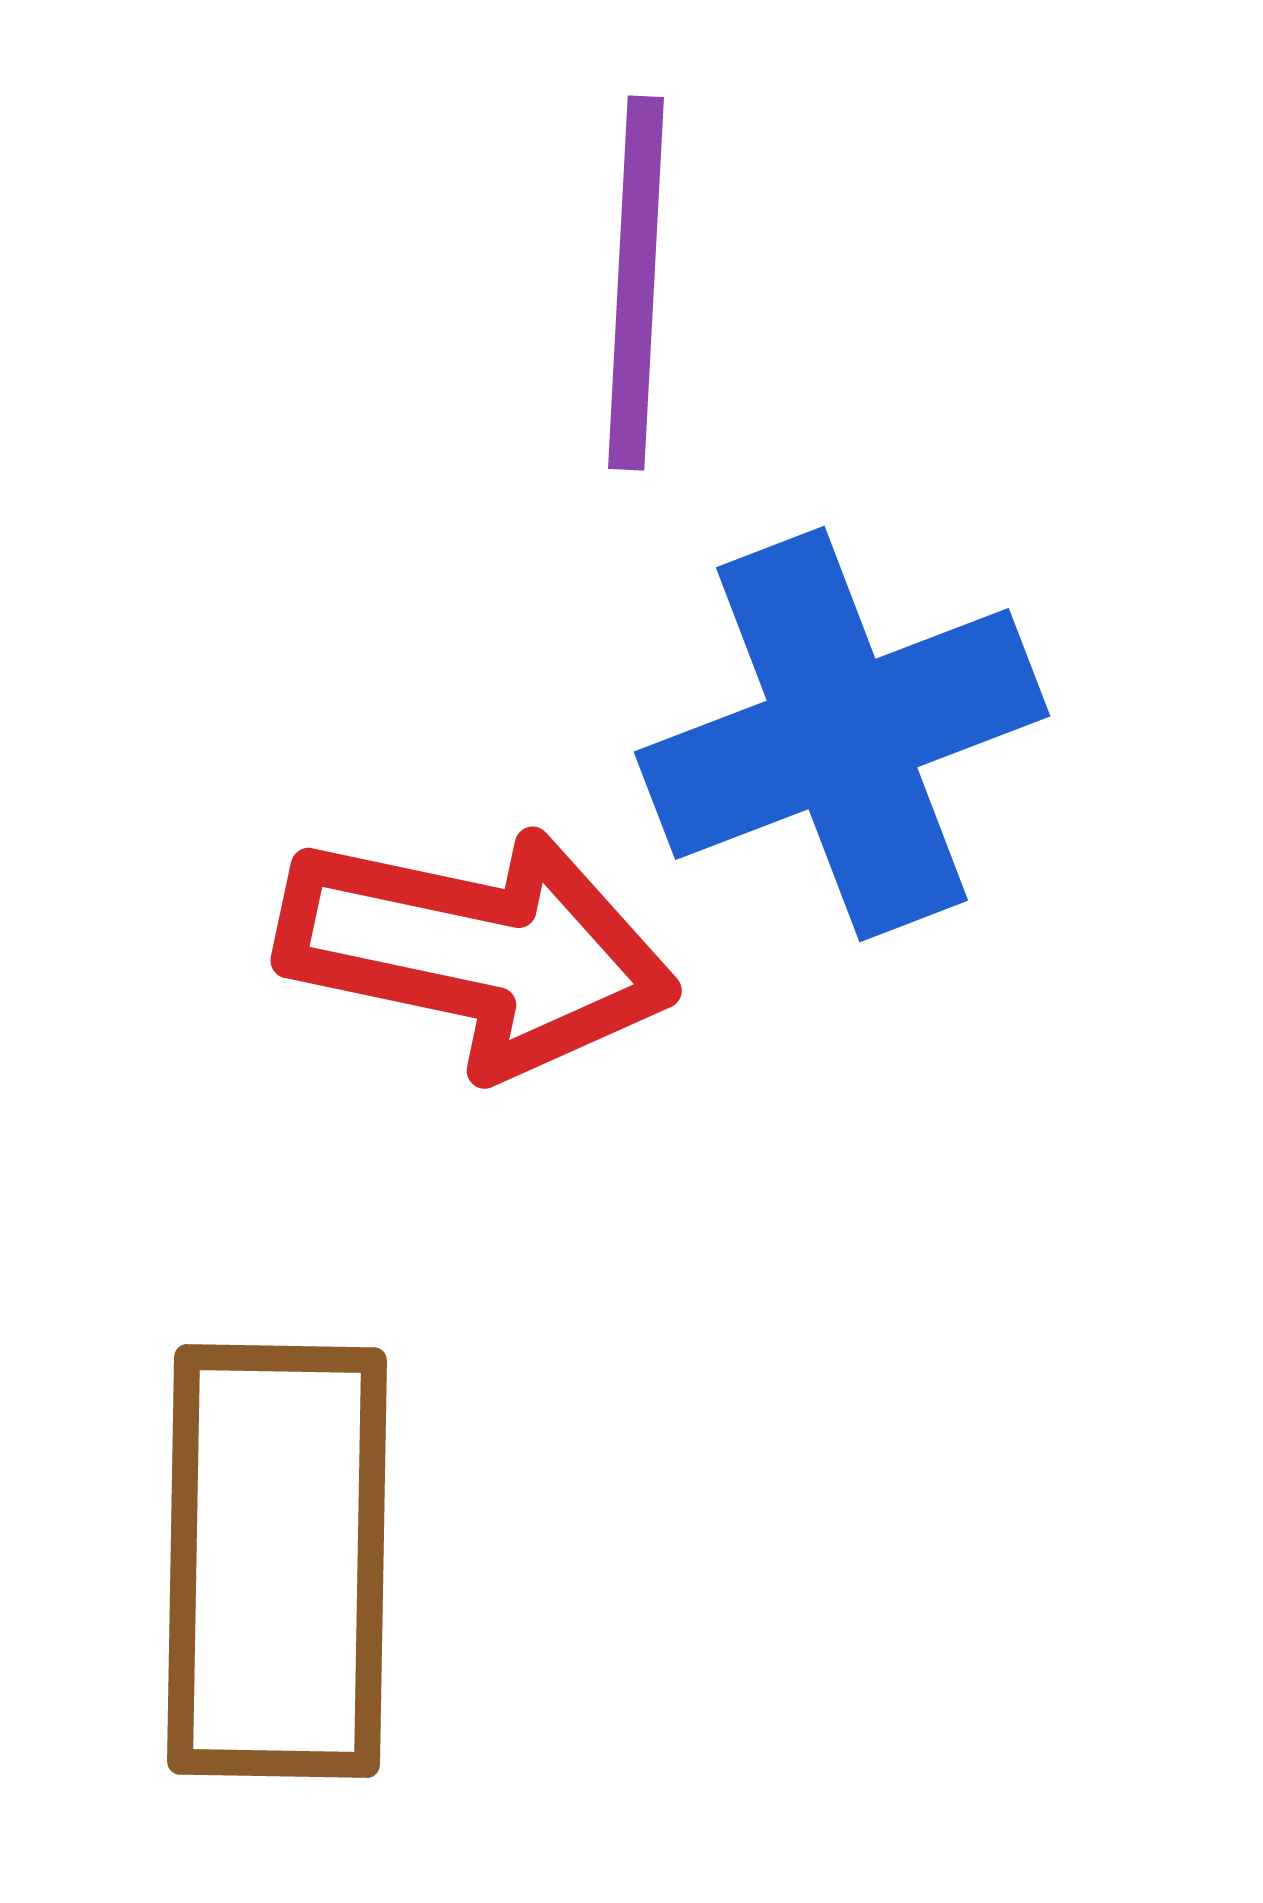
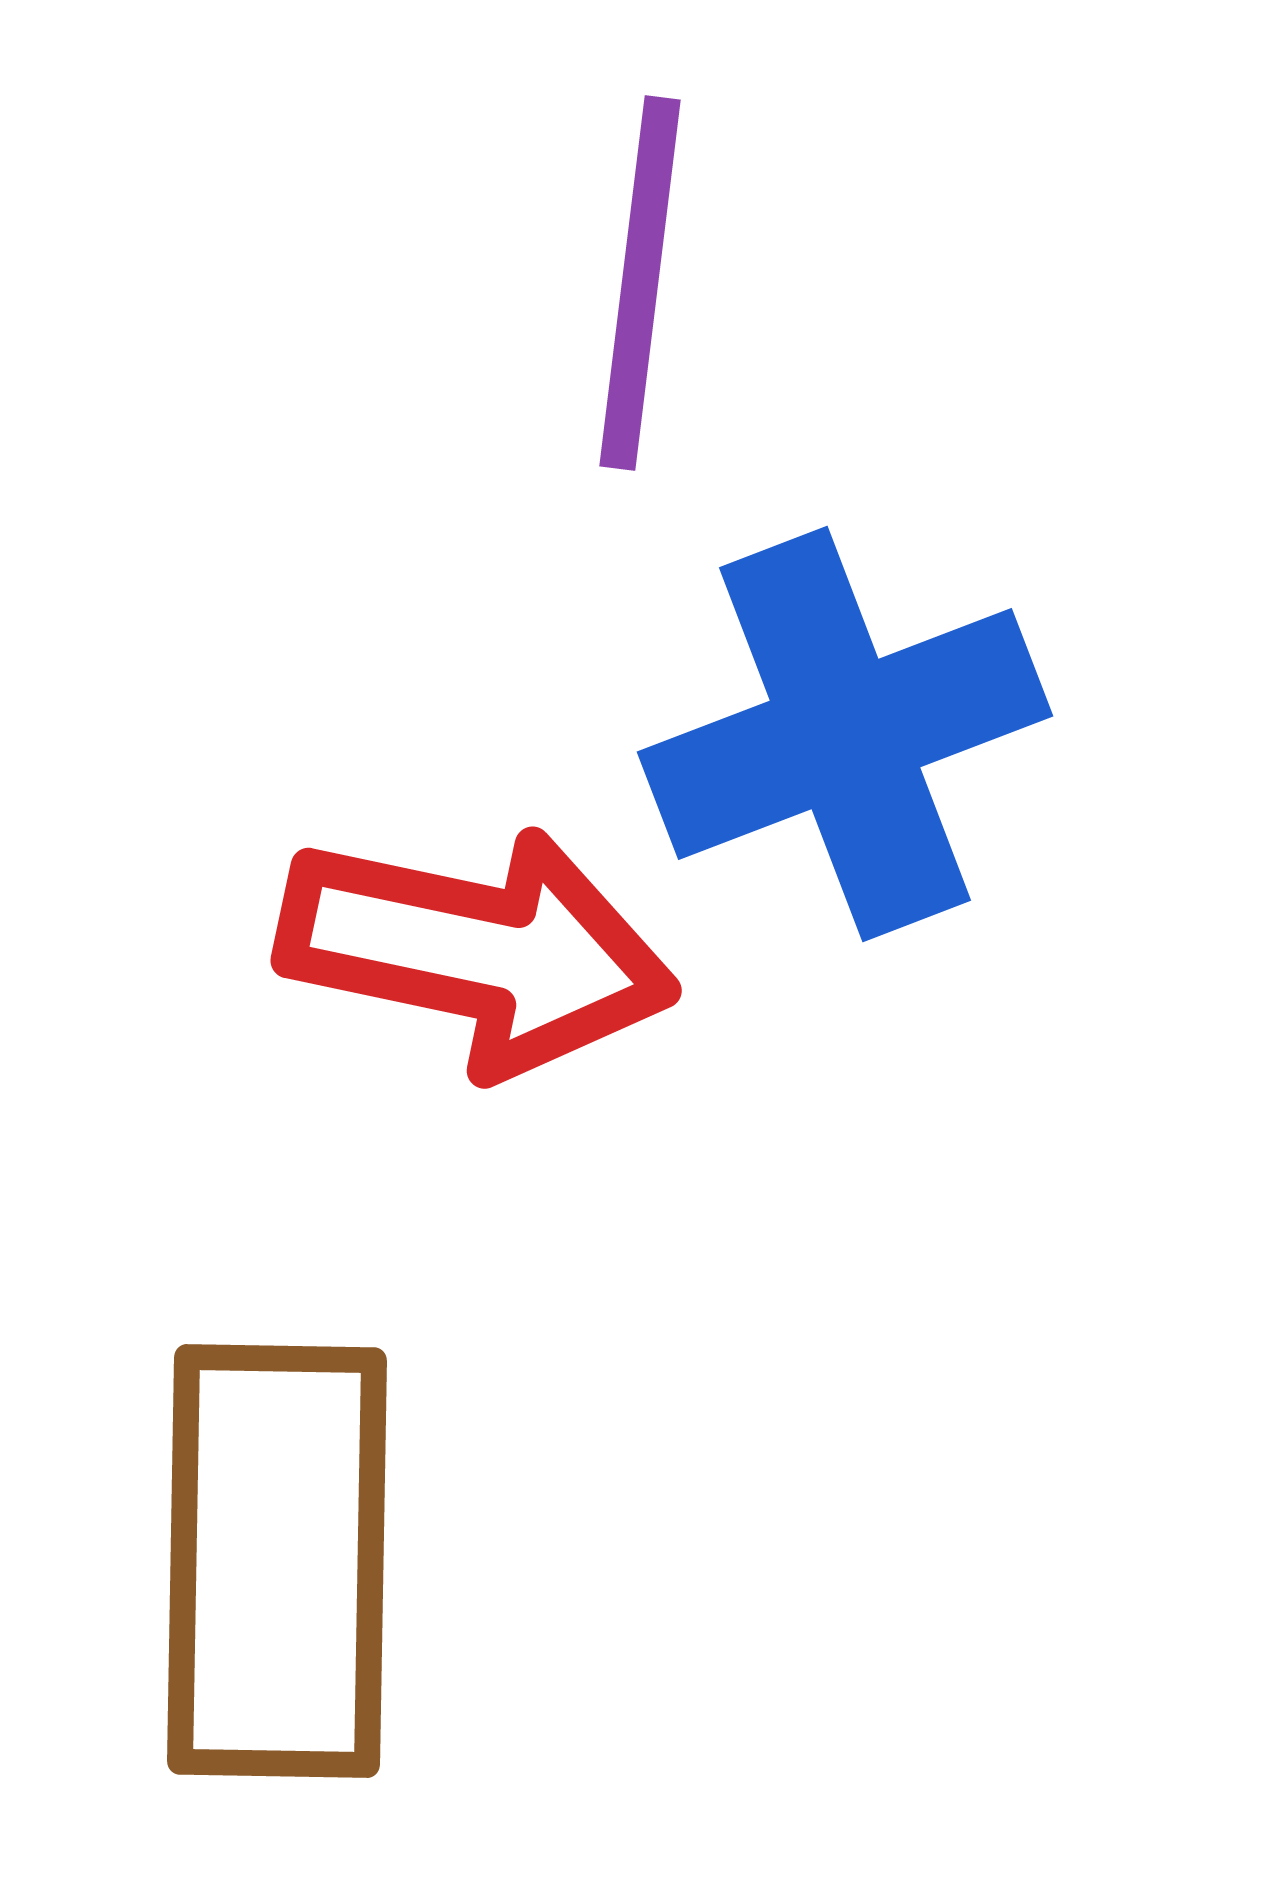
purple line: moved 4 px right; rotated 4 degrees clockwise
blue cross: moved 3 px right
